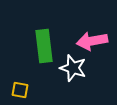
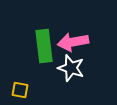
pink arrow: moved 19 px left, 1 px down
white star: moved 2 px left
